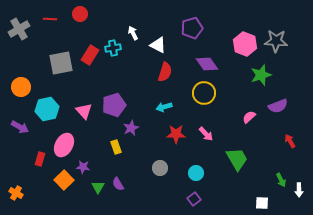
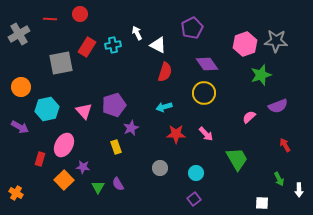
purple pentagon at (192, 28): rotated 10 degrees counterclockwise
gray cross at (19, 29): moved 5 px down
white arrow at (133, 33): moved 4 px right
pink hexagon at (245, 44): rotated 20 degrees clockwise
cyan cross at (113, 48): moved 3 px up
red rectangle at (90, 55): moved 3 px left, 8 px up
red arrow at (290, 141): moved 5 px left, 4 px down
green arrow at (281, 180): moved 2 px left, 1 px up
